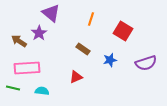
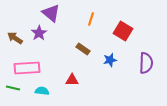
brown arrow: moved 4 px left, 3 px up
purple semicircle: rotated 70 degrees counterclockwise
red triangle: moved 4 px left, 3 px down; rotated 24 degrees clockwise
